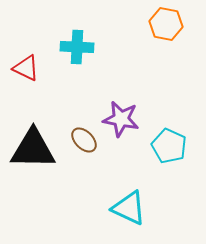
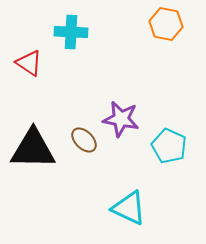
cyan cross: moved 6 px left, 15 px up
red triangle: moved 3 px right, 5 px up; rotated 8 degrees clockwise
